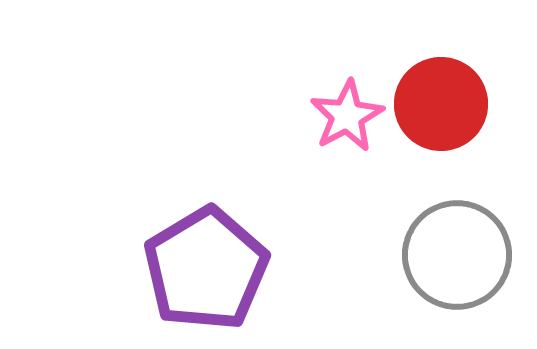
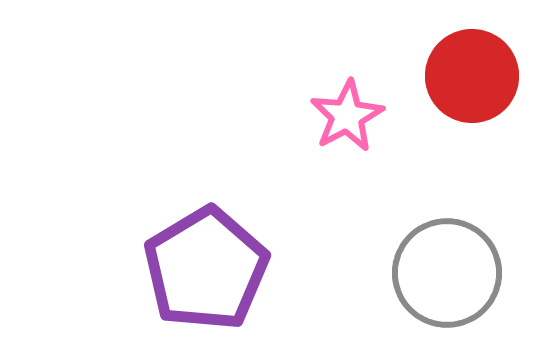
red circle: moved 31 px right, 28 px up
gray circle: moved 10 px left, 18 px down
